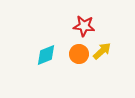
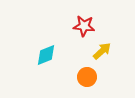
orange circle: moved 8 px right, 23 px down
